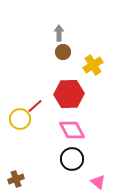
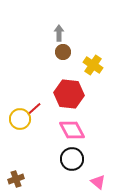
yellow cross: rotated 24 degrees counterclockwise
red hexagon: rotated 8 degrees clockwise
red line: moved 1 px left, 3 px down
